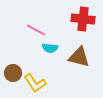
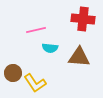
pink line: rotated 42 degrees counterclockwise
brown triangle: rotated 10 degrees counterclockwise
